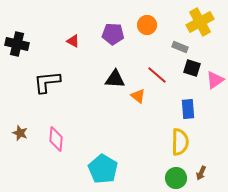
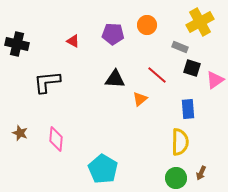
orange triangle: moved 2 px right, 3 px down; rotated 42 degrees clockwise
